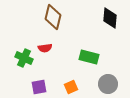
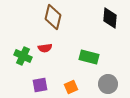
green cross: moved 1 px left, 2 px up
purple square: moved 1 px right, 2 px up
